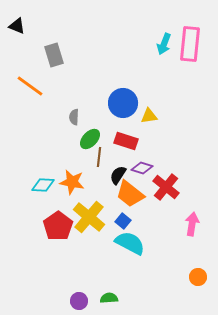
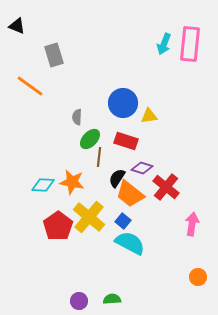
gray semicircle: moved 3 px right
black semicircle: moved 1 px left, 3 px down
green semicircle: moved 3 px right, 1 px down
